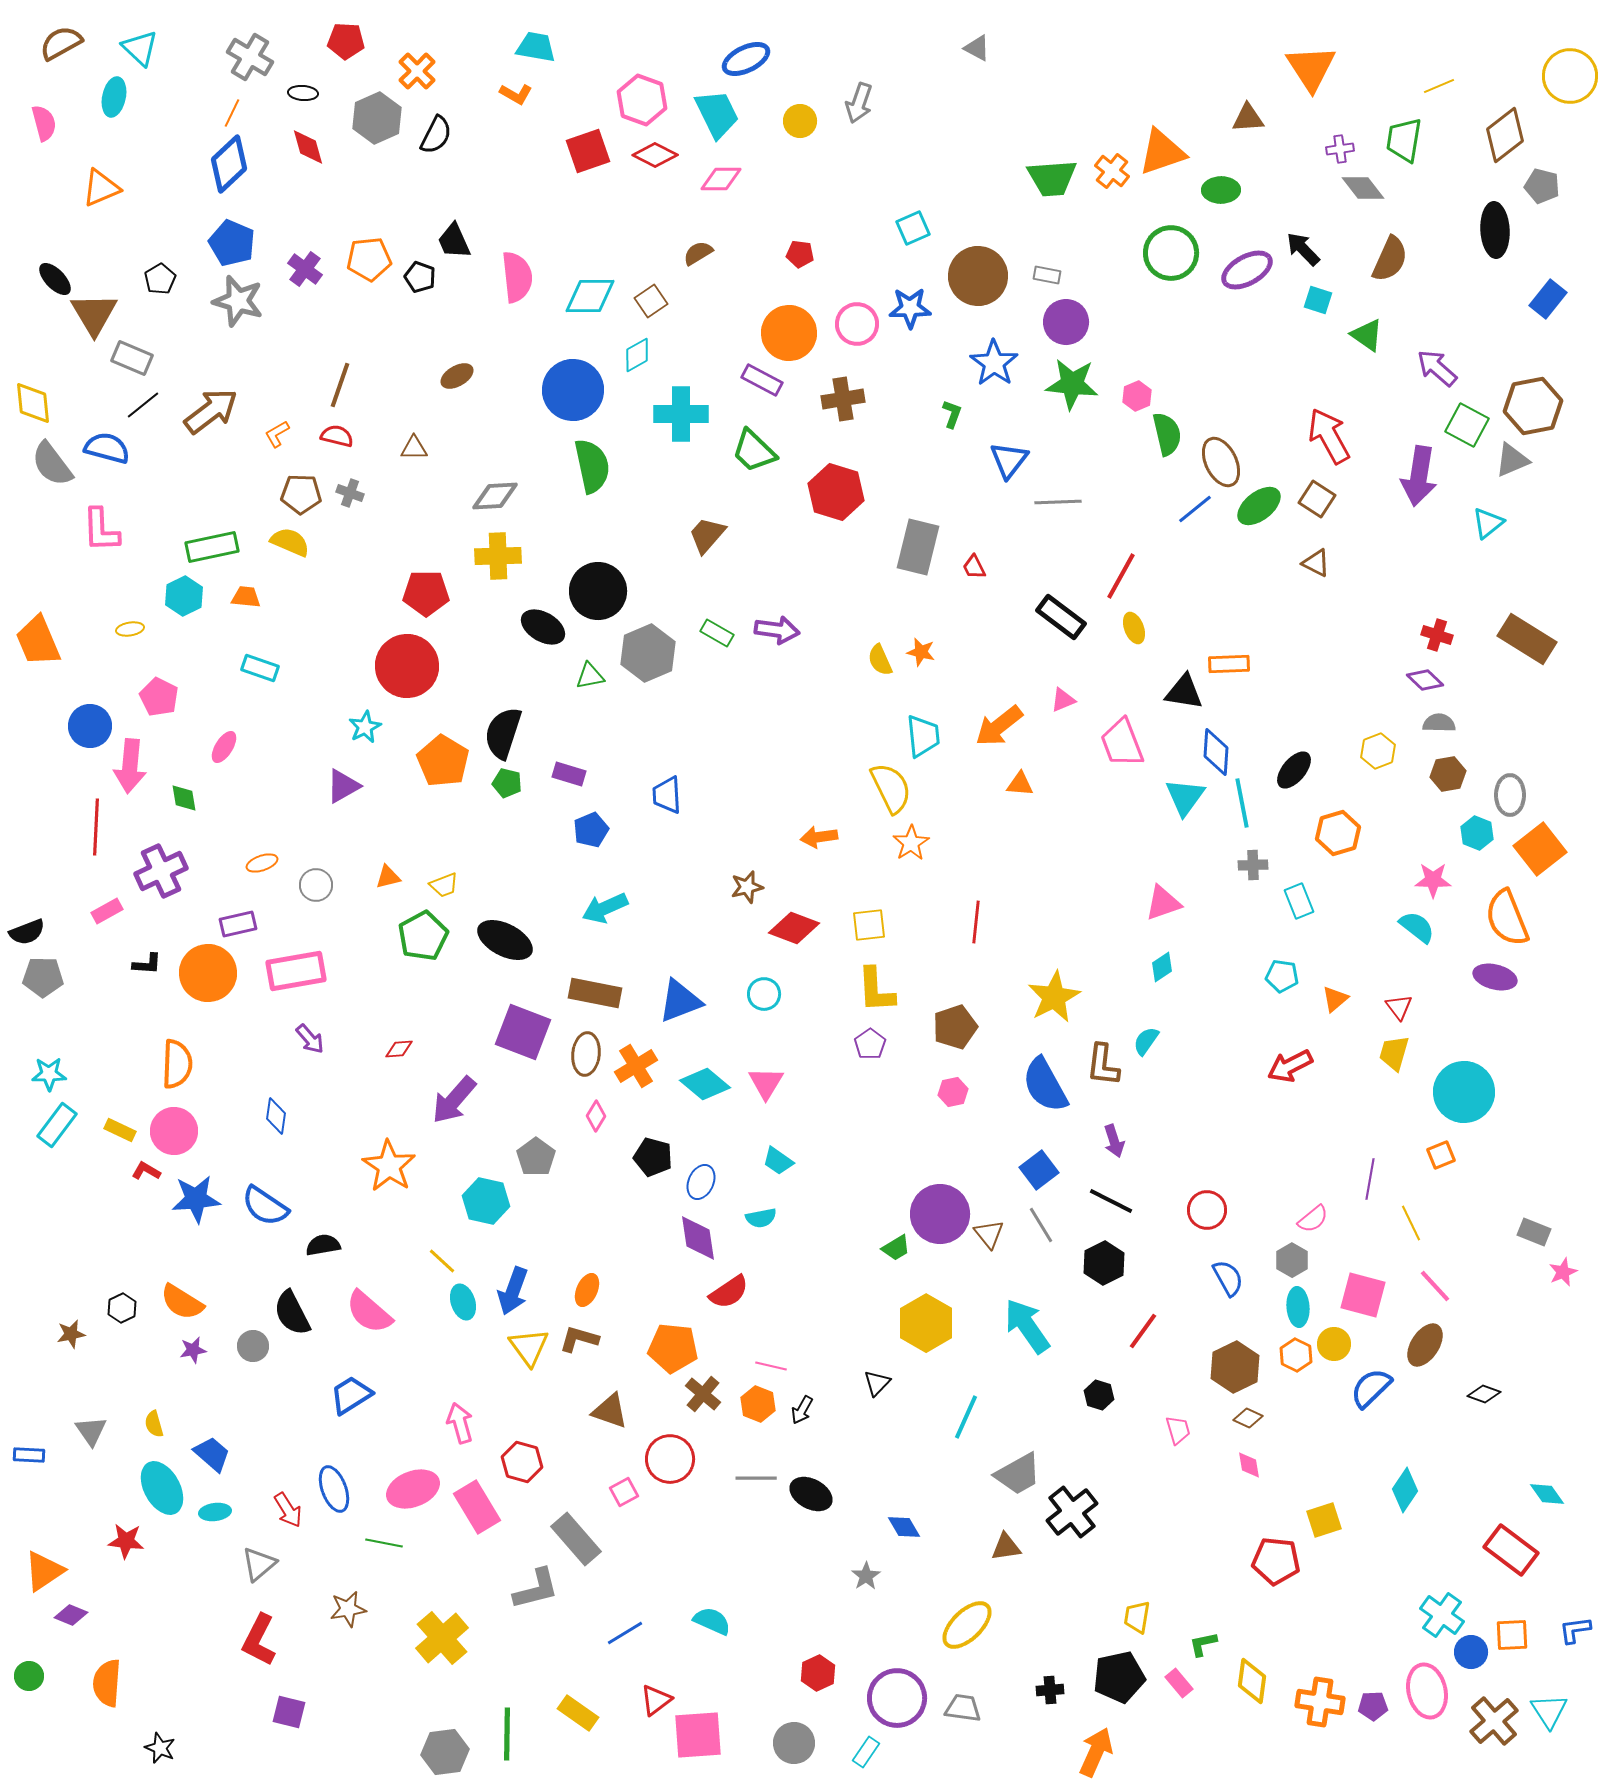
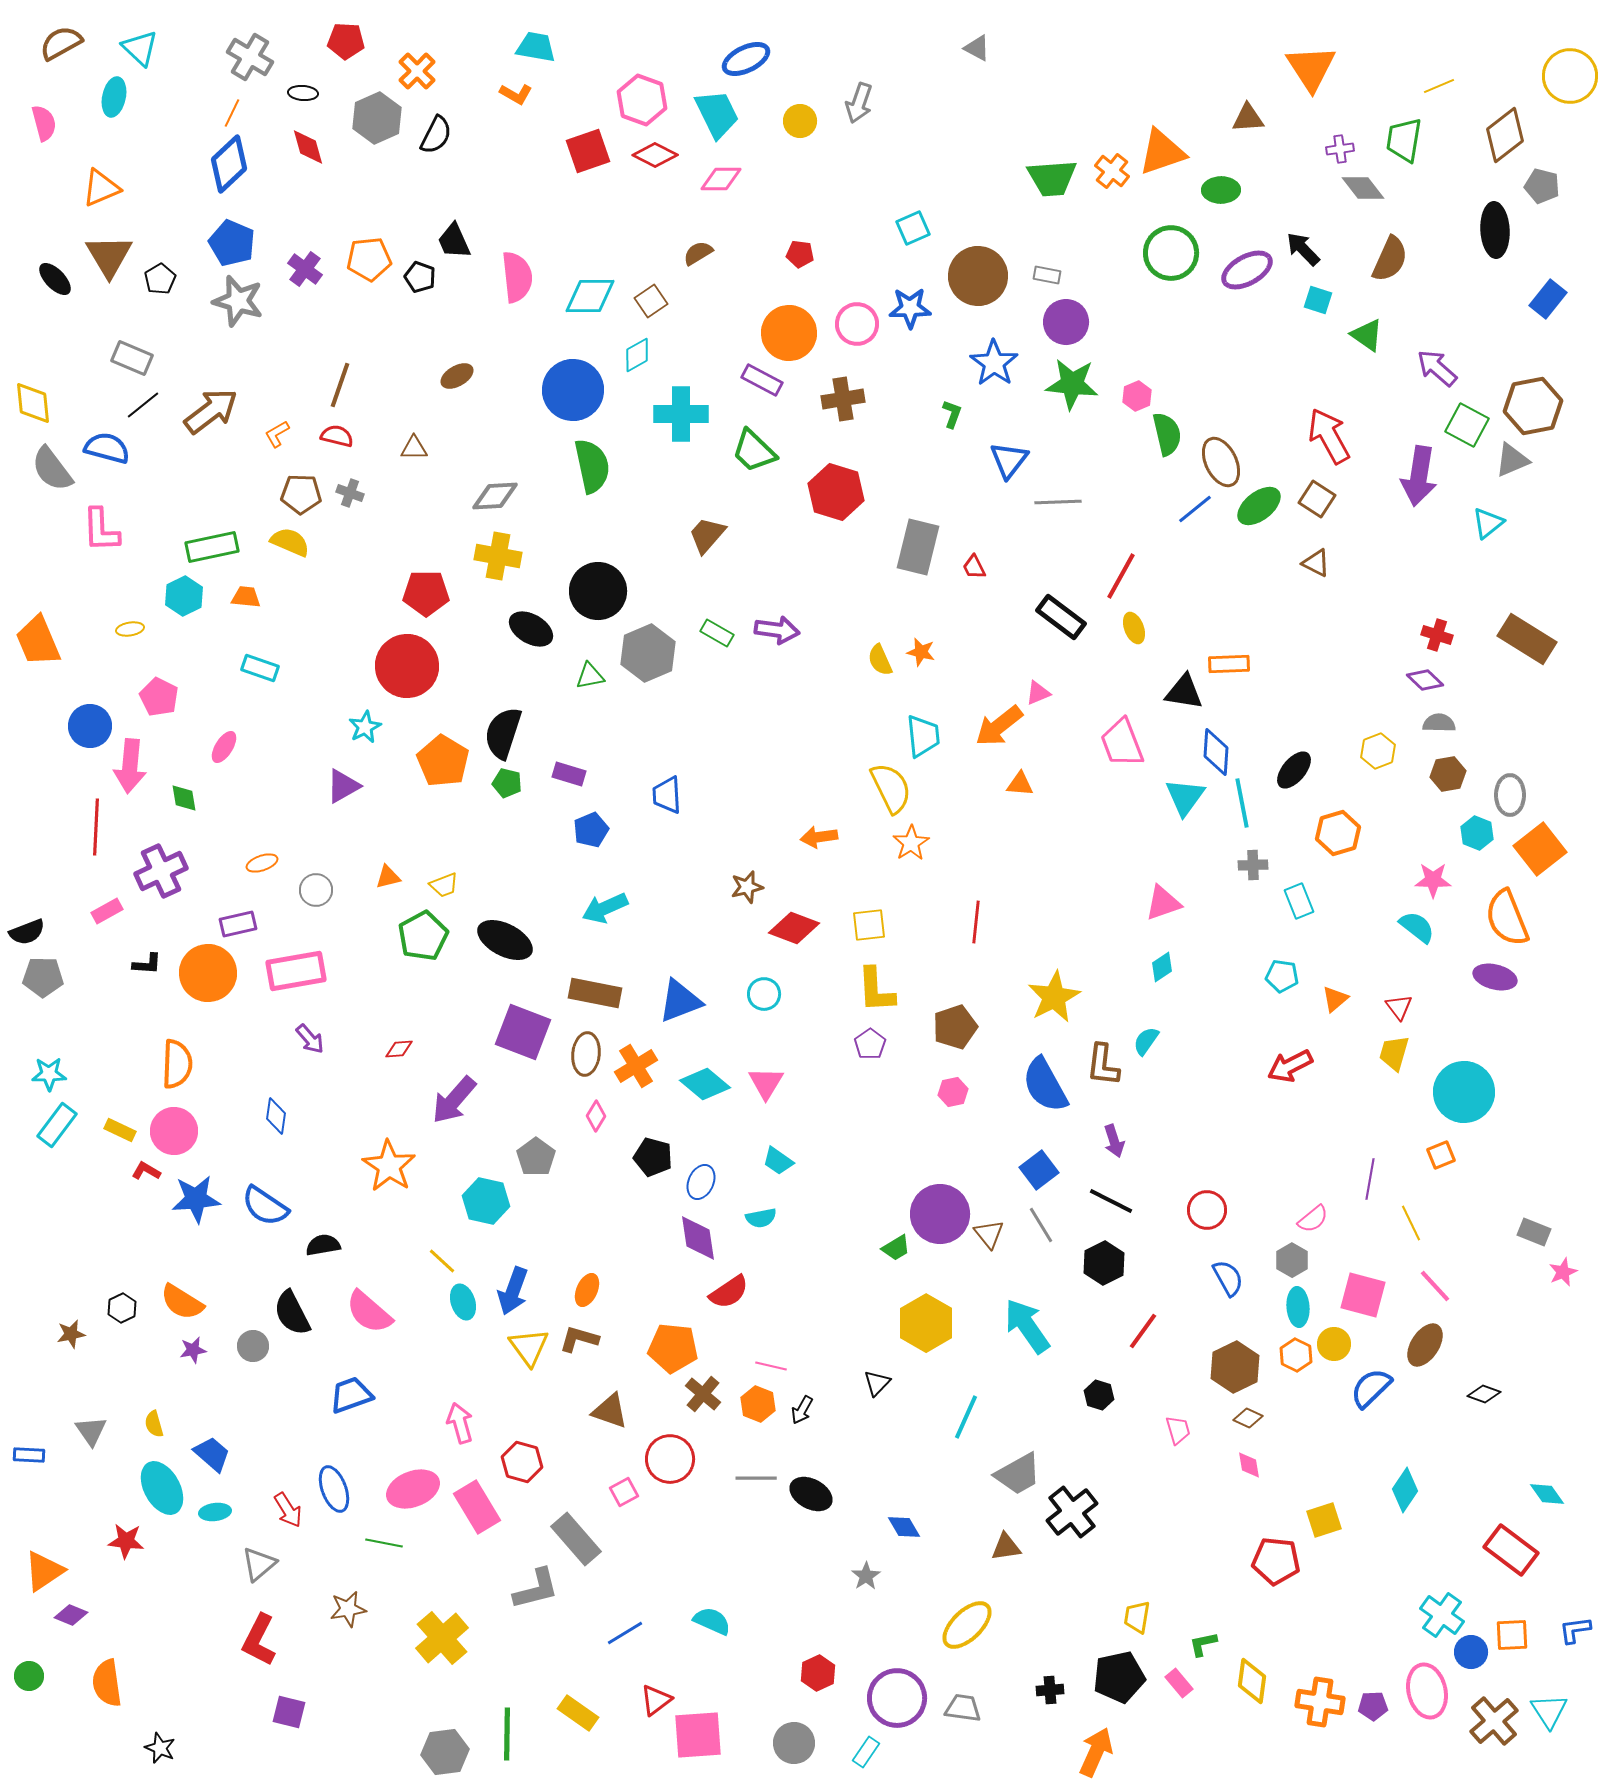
brown triangle at (94, 314): moved 15 px right, 58 px up
gray semicircle at (52, 464): moved 5 px down
yellow cross at (498, 556): rotated 12 degrees clockwise
black ellipse at (543, 627): moved 12 px left, 2 px down
pink triangle at (1063, 700): moved 25 px left, 7 px up
gray circle at (316, 885): moved 5 px down
blue trapezoid at (351, 1395): rotated 12 degrees clockwise
orange semicircle at (107, 1683): rotated 12 degrees counterclockwise
